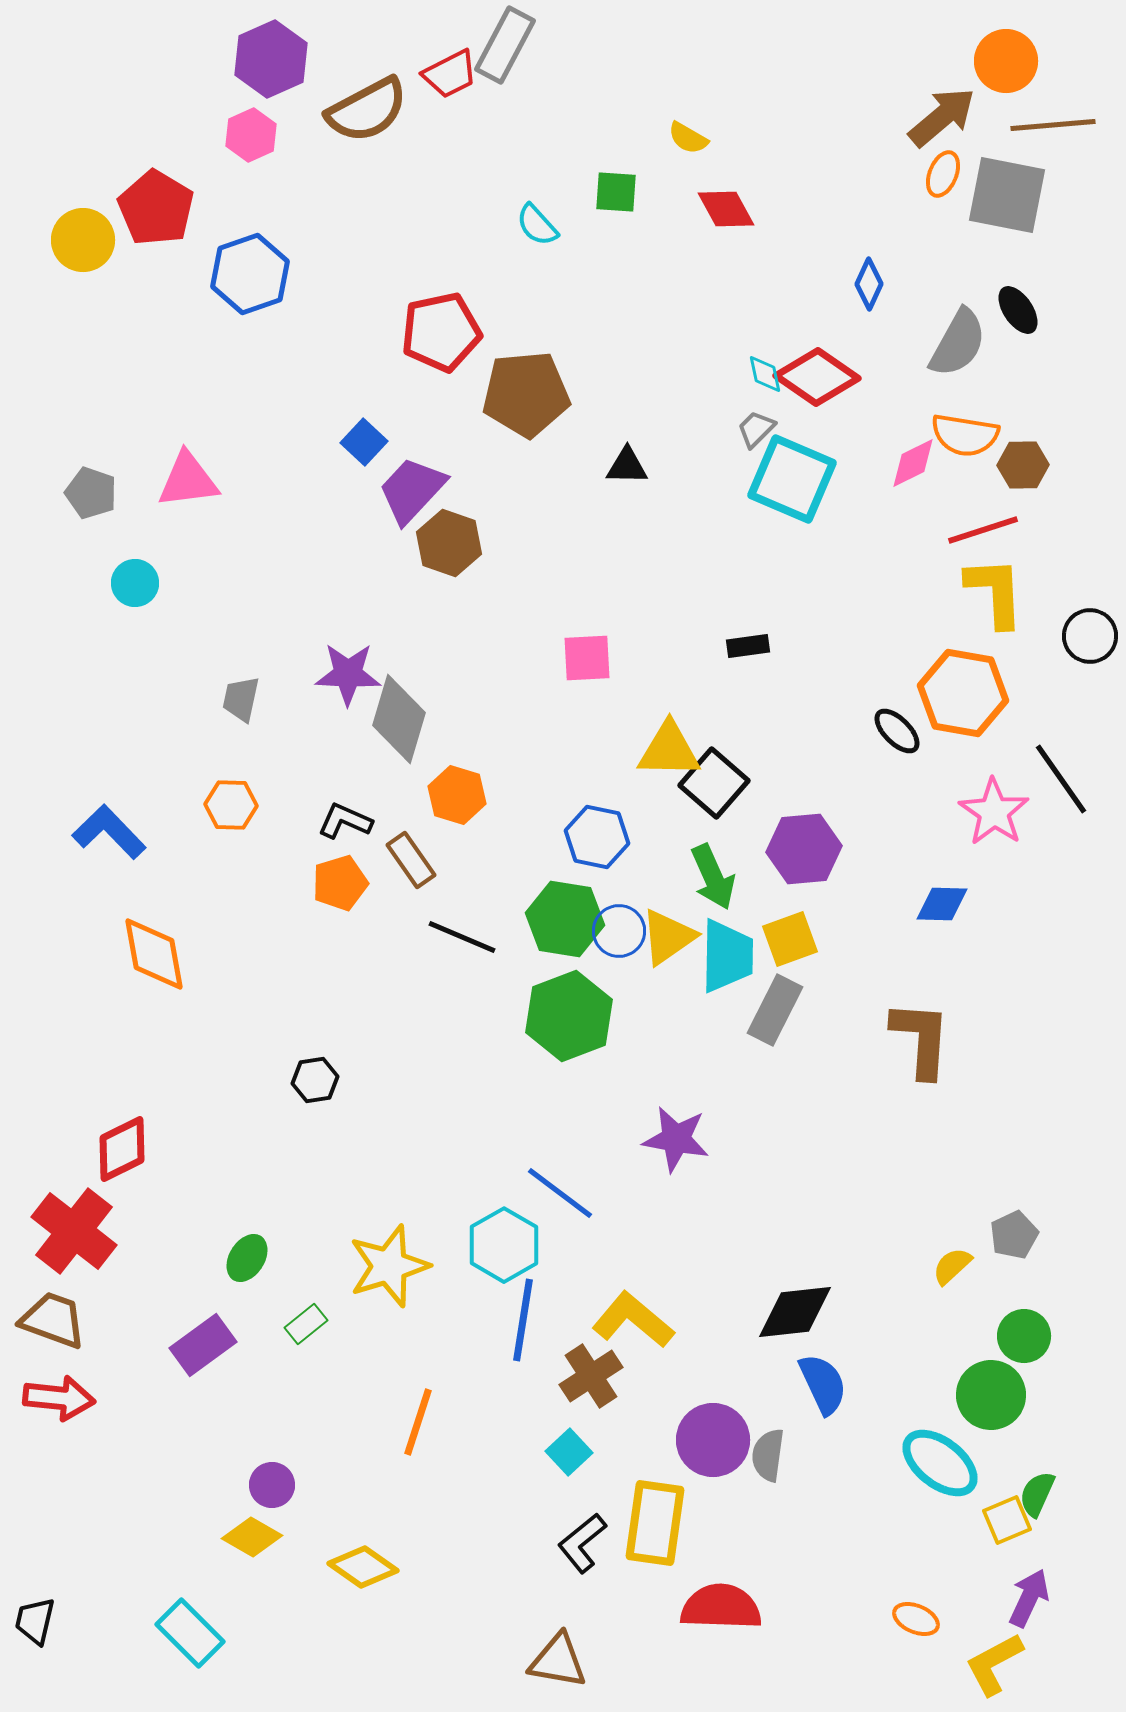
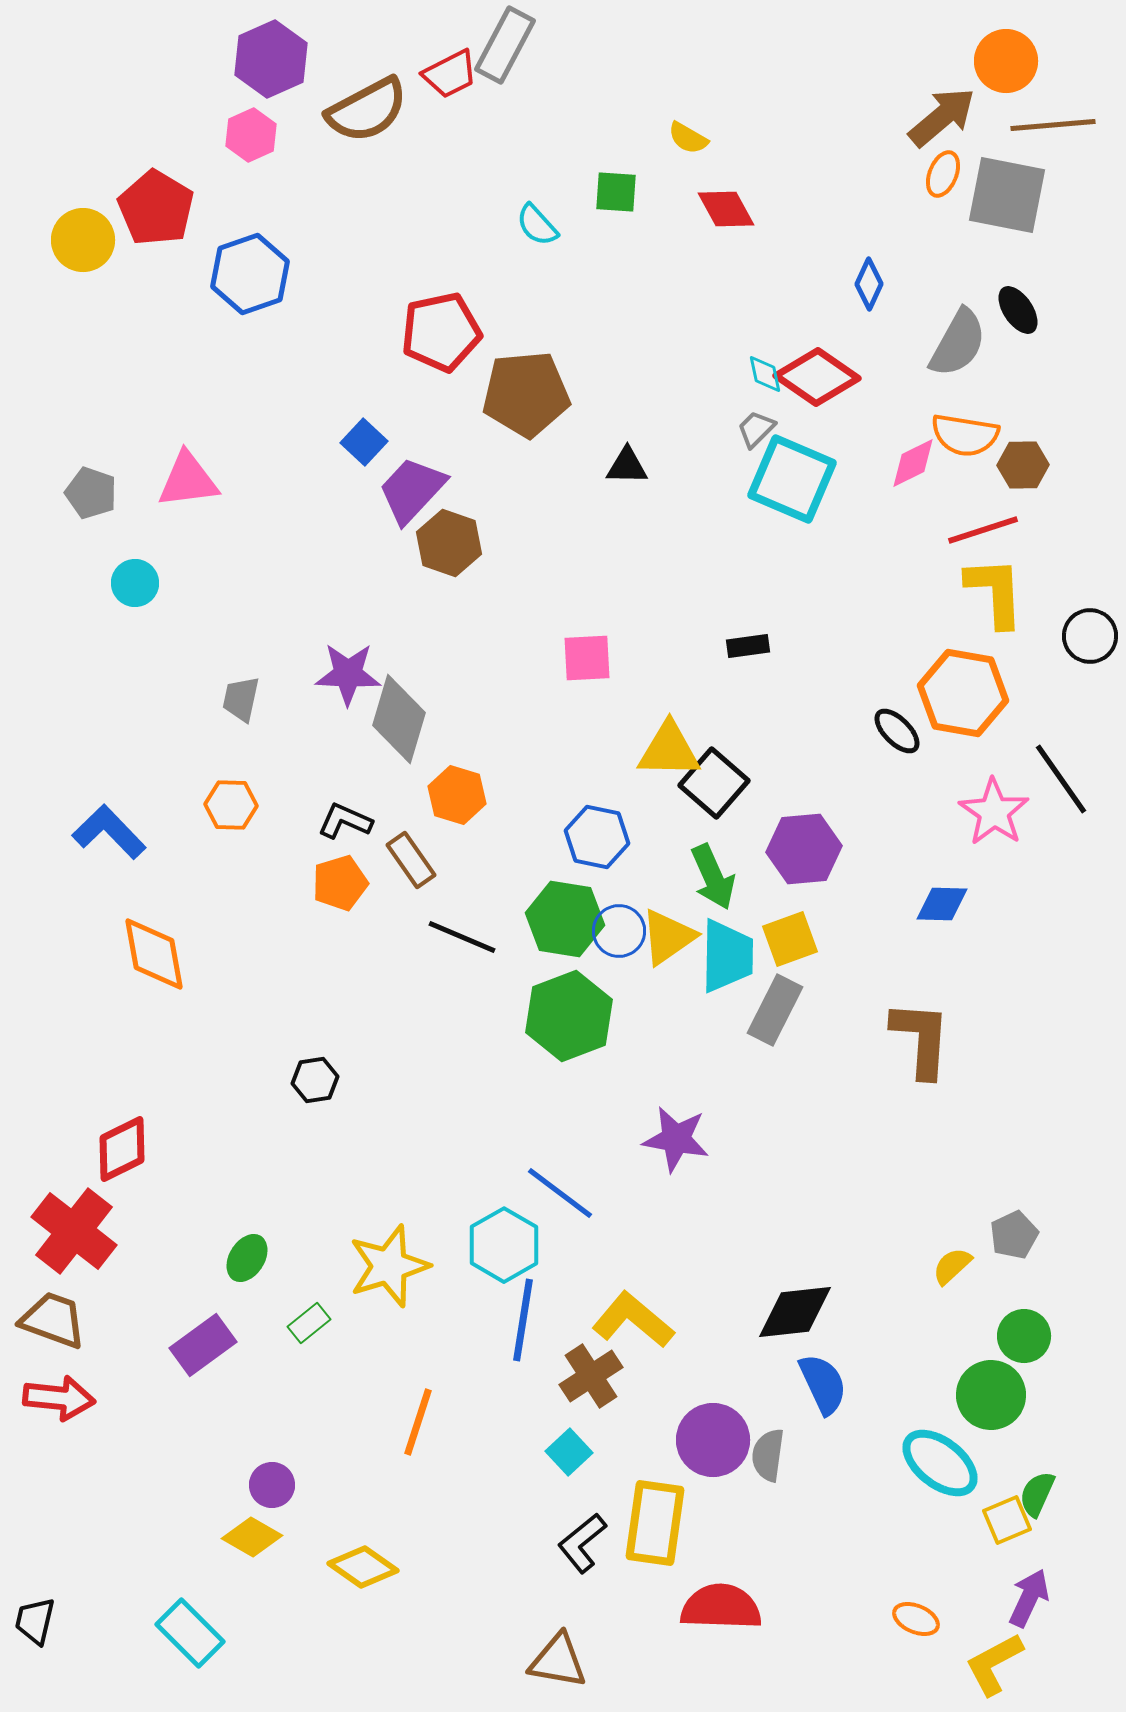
green rectangle at (306, 1324): moved 3 px right, 1 px up
